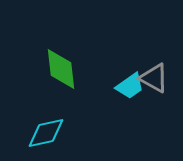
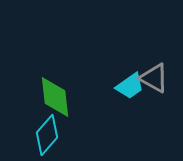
green diamond: moved 6 px left, 28 px down
cyan diamond: moved 1 px right, 2 px down; rotated 36 degrees counterclockwise
